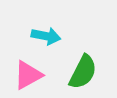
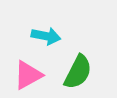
green semicircle: moved 5 px left
